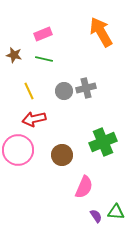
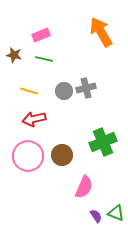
pink rectangle: moved 2 px left, 1 px down
yellow line: rotated 48 degrees counterclockwise
pink circle: moved 10 px right, 6 px down
green triangle: moved 1 px down; rotated 18 degrees clockwise
